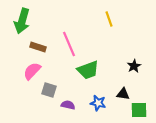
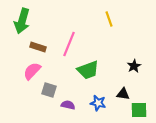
pink line: rotated 45 degrees clockwise
